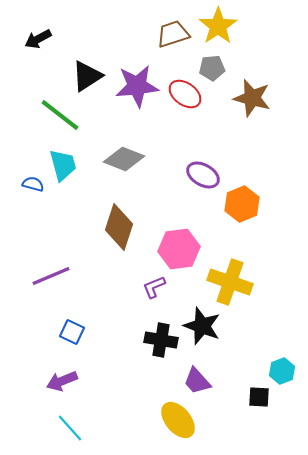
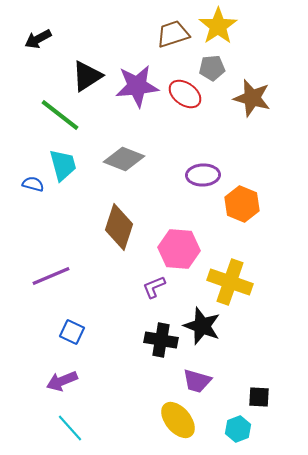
purple ellipse: rotated 32 degrees counterclockwise
orange hexagon: rotated 16 degrees counterclockwise
pink hexagon: rotated 12 degrees clockwise
cyan hexagon: moved 44 px left, 58 px down
purple trapezoid: rotated 32 degrees counterclockwise
